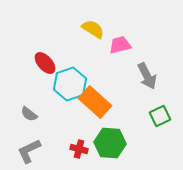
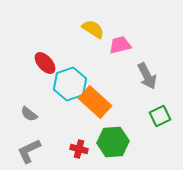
green hexagon: moved 3 px right, 1 px up; rotated 8 degrees counterclockwise
